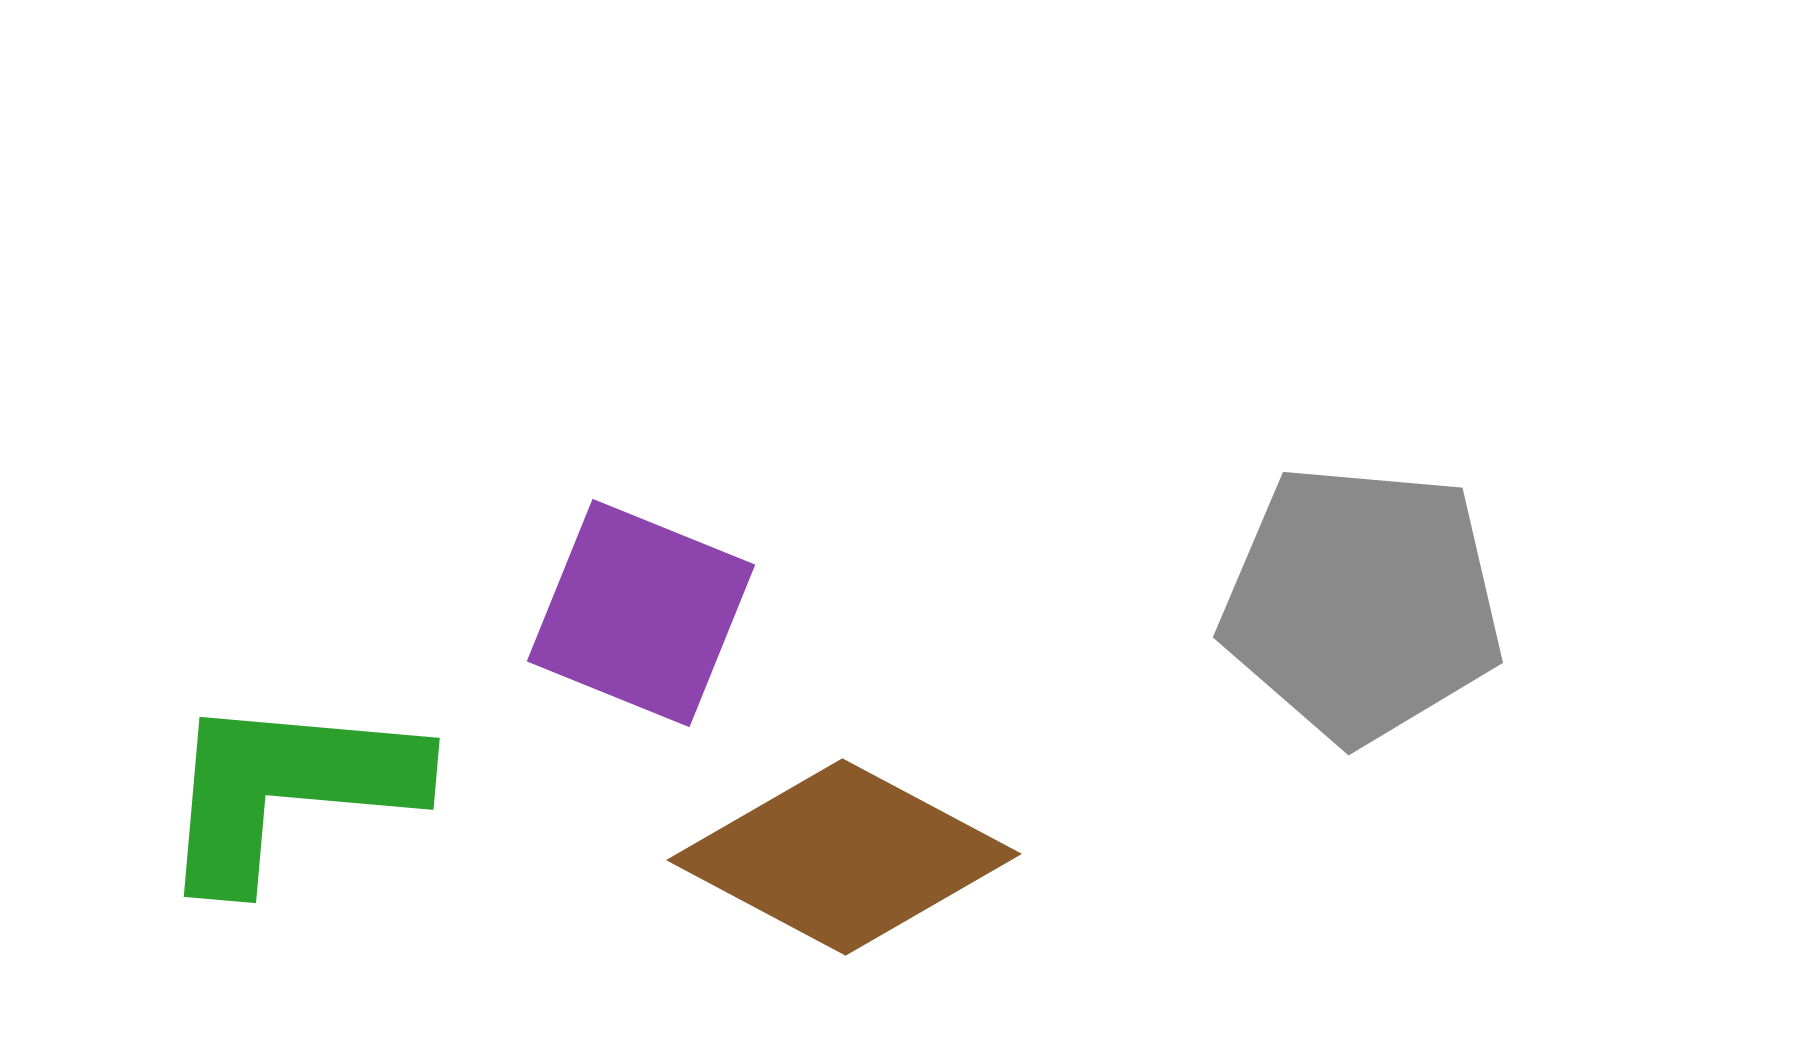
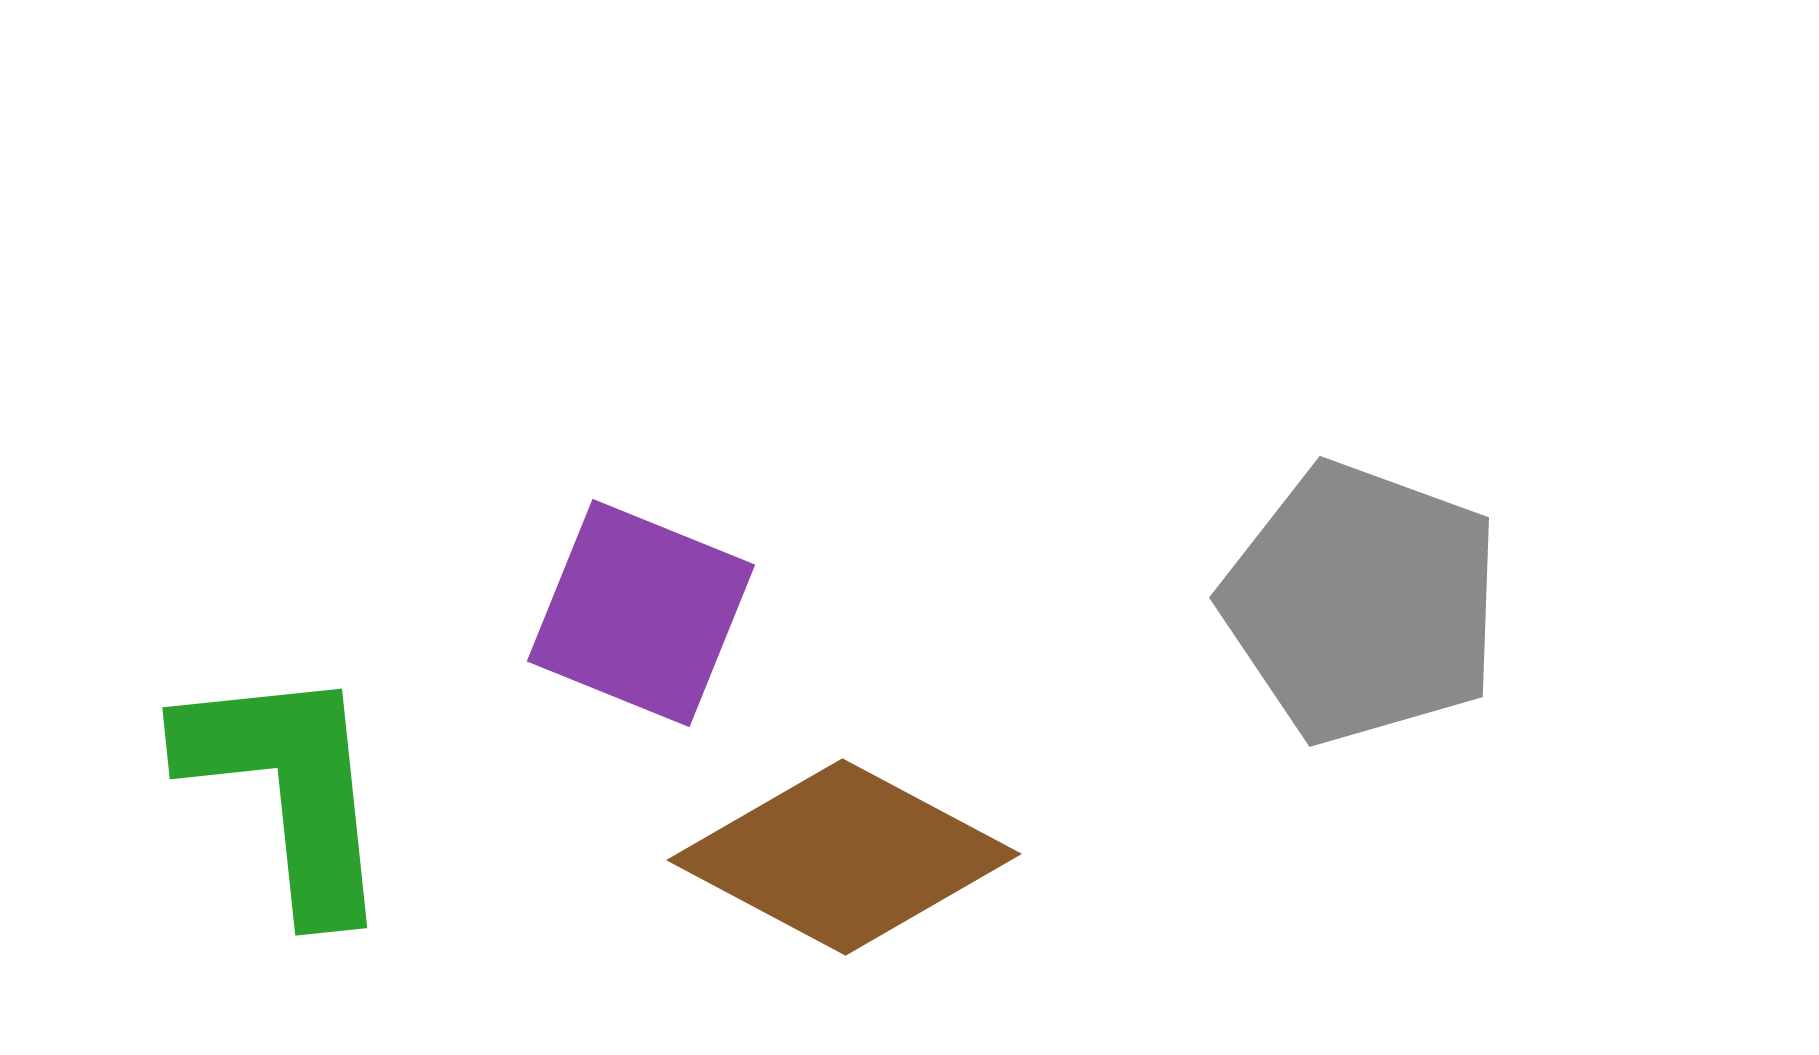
gray pentagon: rotated 15 degrees clockwise
green L-shape: rotated 79 degrees clockwise
